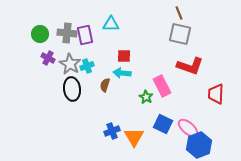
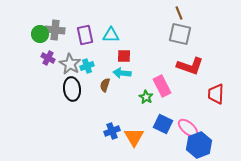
cyan triangle: moved 11 px down
gray cross: moved 12 px left, 3 px up
